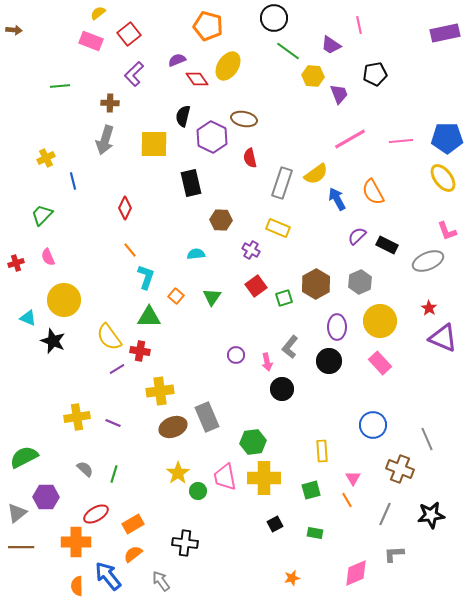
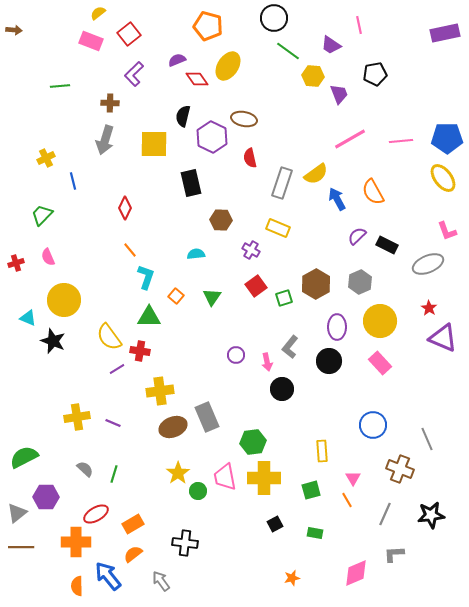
gray ellipse at (428, 261): moved 3 px down
